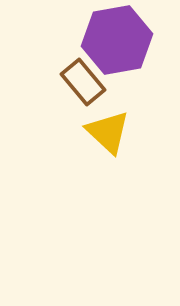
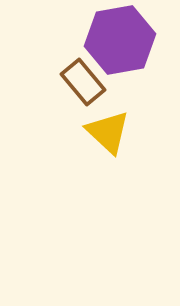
purple hexagon: moved 3 px right
